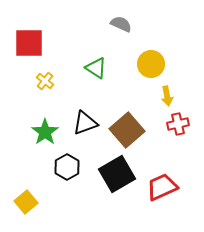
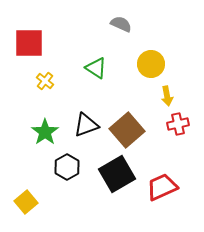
black triangle: moved 1 px right, 2 px down
